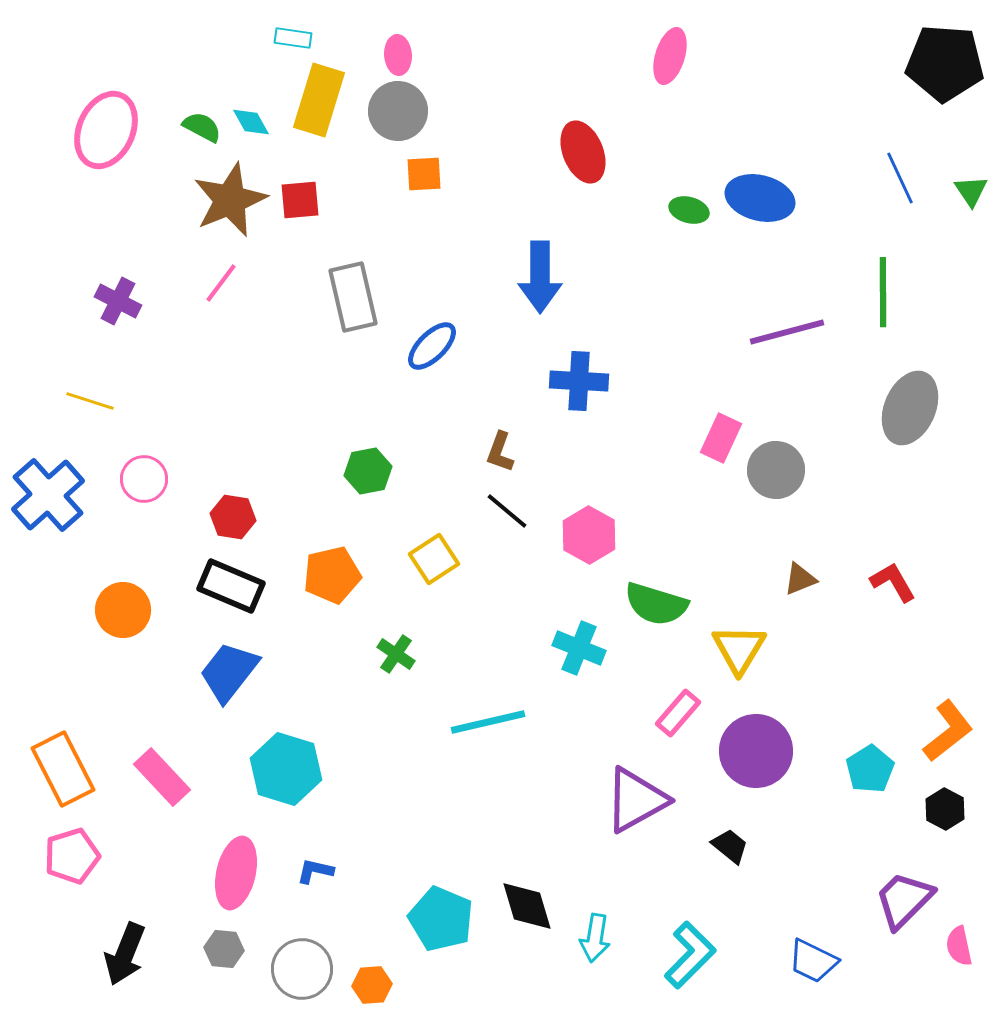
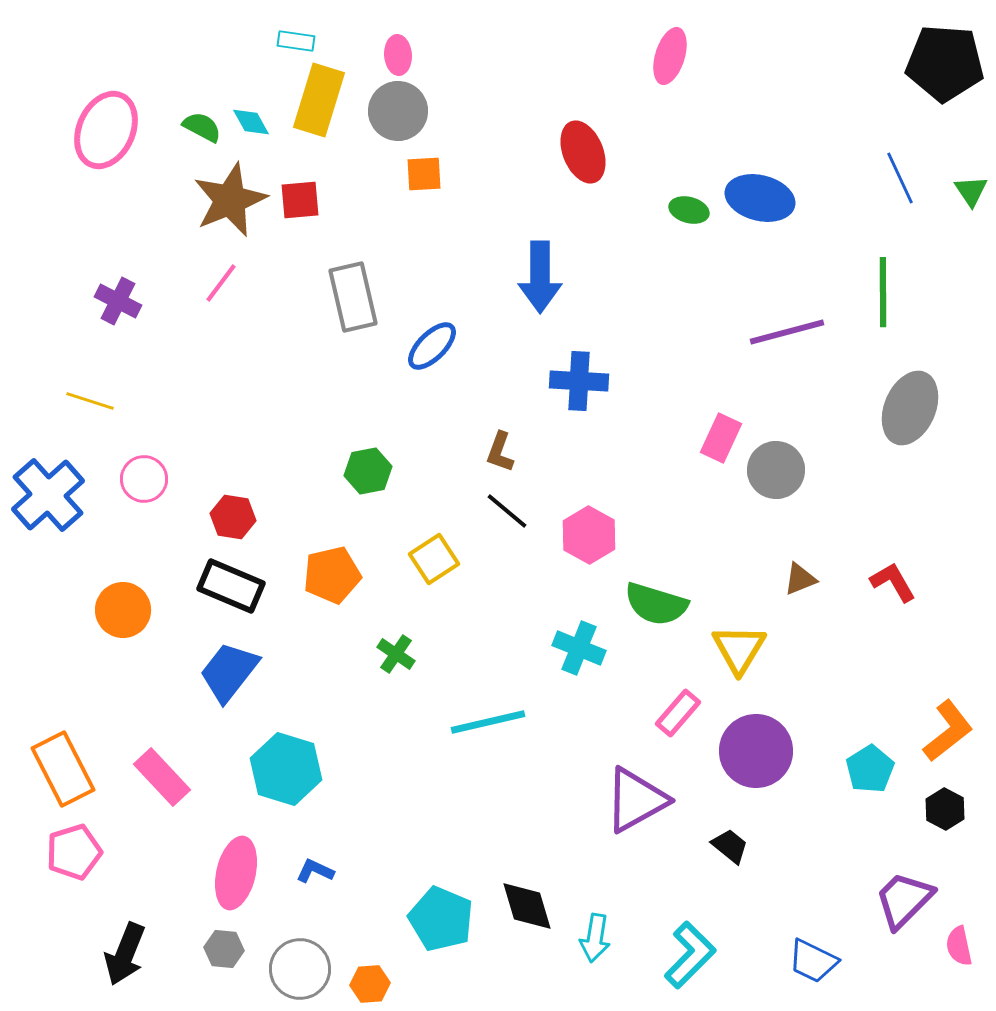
cyan rectangle at (293, 38): moved 3 px right, 3 px down
pink pentagon at (72, 856): moved 2 px right, 4 px up
blue L-shape at (315, 871): rotated 12 degrees clockwise
gray circle at (302, 969): moved 2 px left
orange hexagon at (372, 985): moved 2 px left, 1 px up
